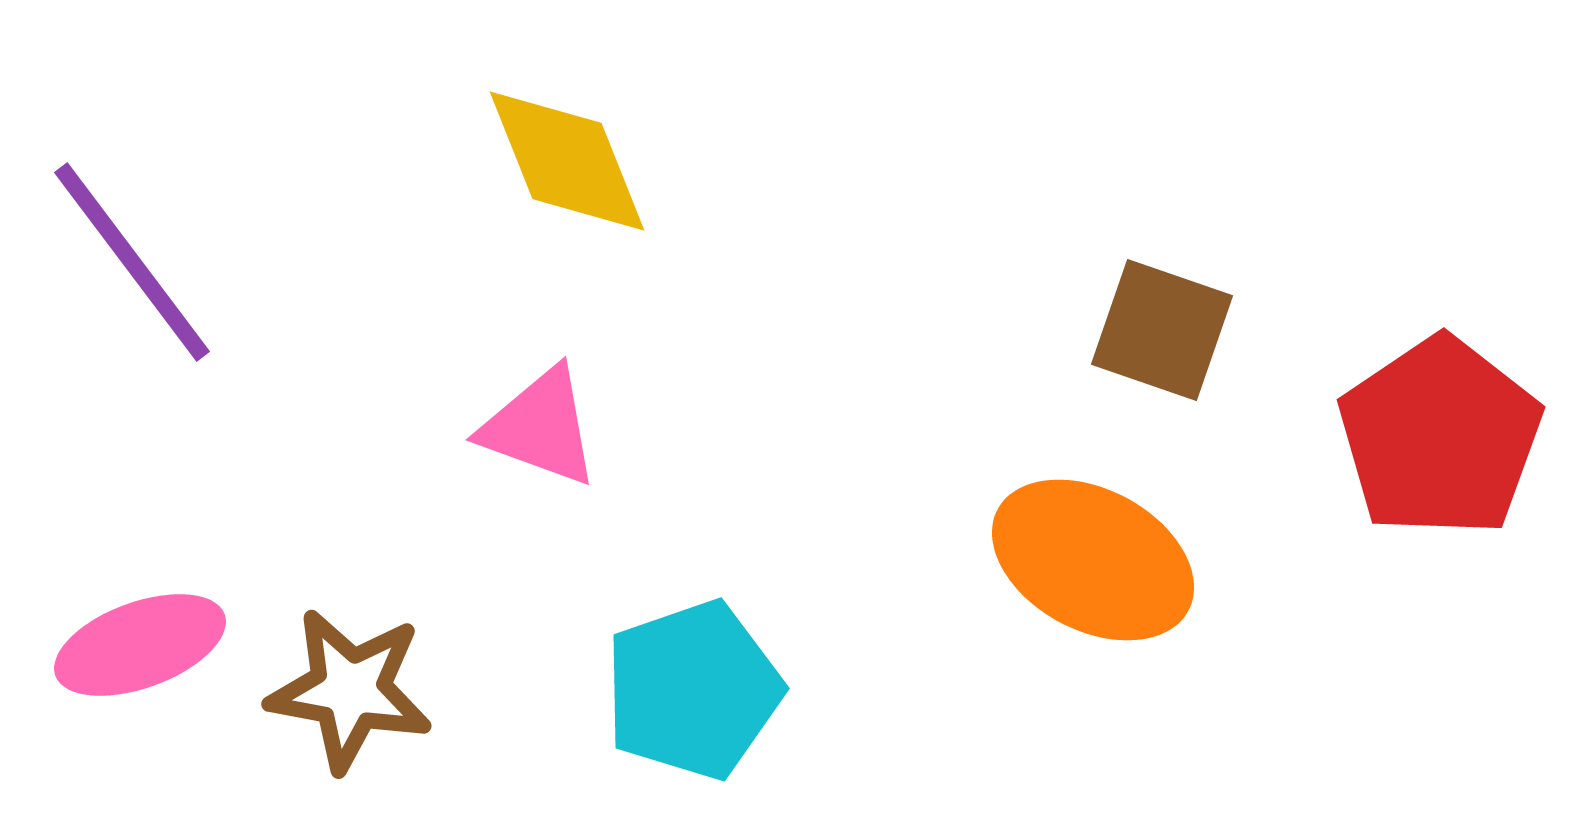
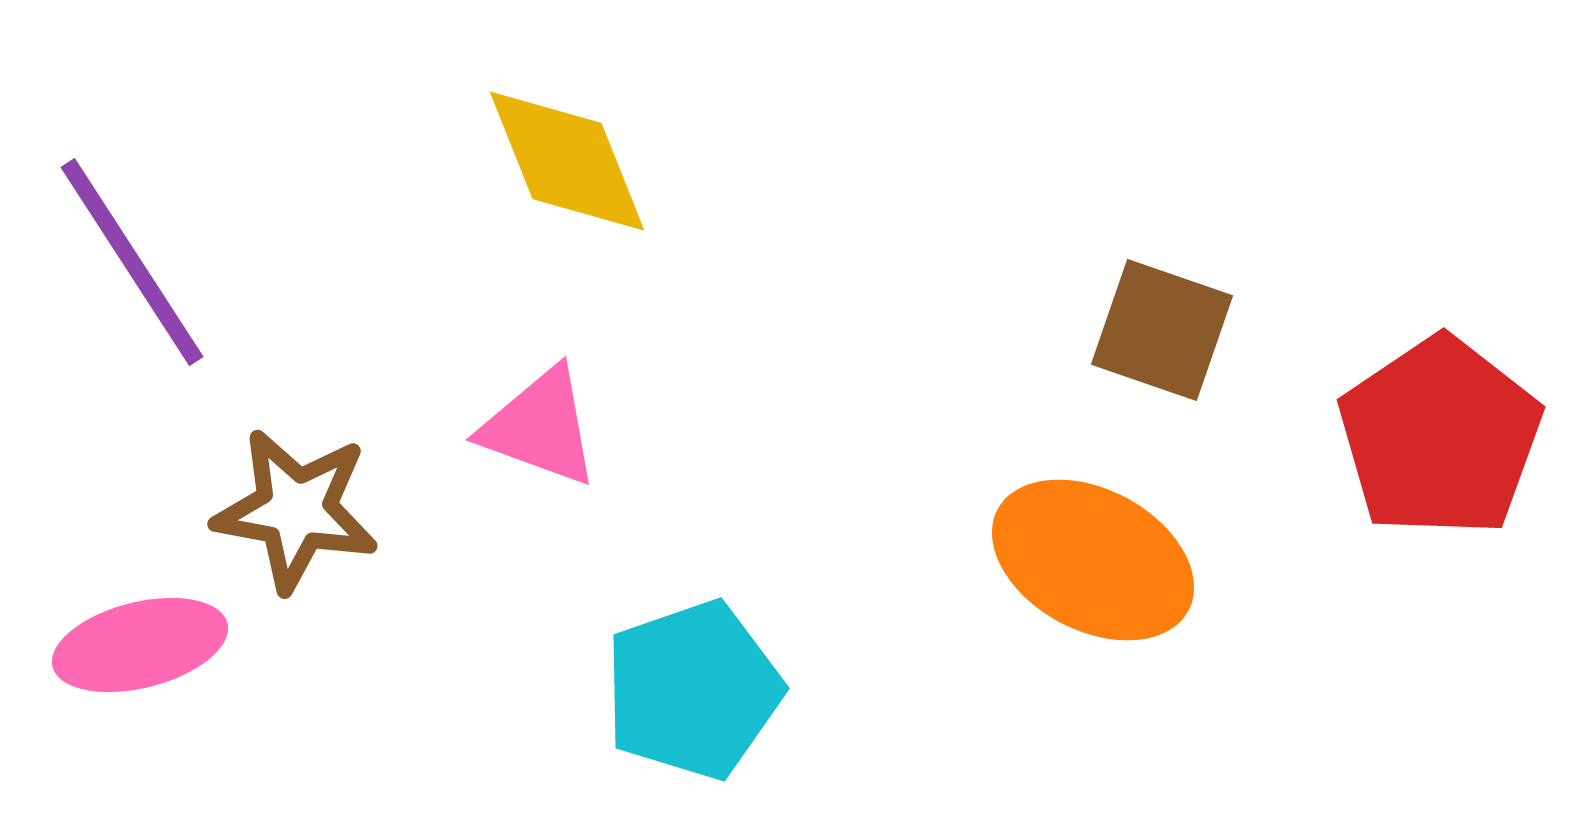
purple line: rotated 4 degrees clockwise
pink ellipse: rotated 6 degrees clockwise
brown star: moved 54 px left, 180 px up
